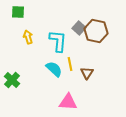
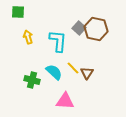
brown hexagon: moved 2 px up
yellow line: moved 3 px right, 4 px down; rotated 32 degrees counterclockwise
cyan semicircle: moved 3 px down
green cross: moved 20 px right; rotated 28 degrees counterclockwise
pink triangle: moved 3 px left, 1 px up
